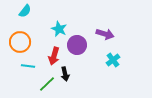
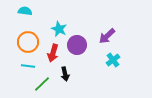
cyan semicircle: rotated 120 degrees counterclockwise
purple arrow: moved 2 px right, 2 px down; rotated 120 degrees clockwise
orange circle: moved 8 px right
red arrow: moved 1 px left, 3 px up
green line: moved 5 px left
